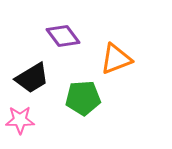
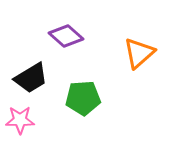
purple diamond: moved 3 px right; rotated 12 degrees counterclockwise
orange triangle: moved 23 px right, 6 px up; rotated 20 degrees counterclockwise
black trapezoid: moved 1 px left
